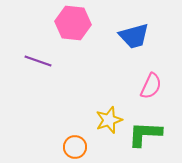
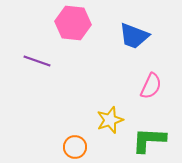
blue trapezoid: rotated 36 degrees clockwise
purple line: moved 1 px left
yellow star: moved 1 px right
green L-shape: moved 4 px right, 6 px down
